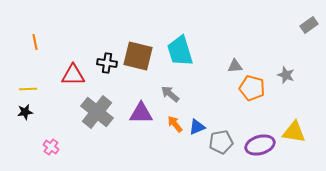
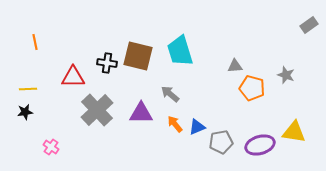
red triangle: moved 2 px down
gray cross: moved 2 px up; rotated 8 degrees clockwise
